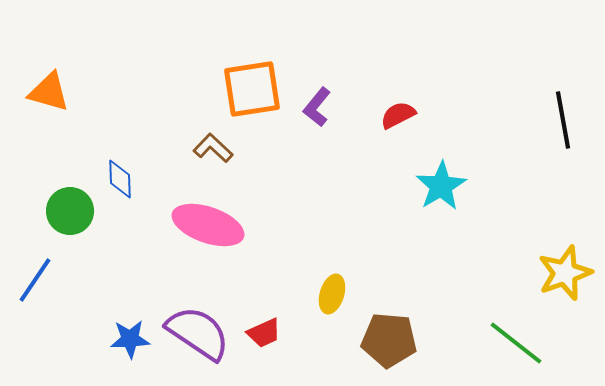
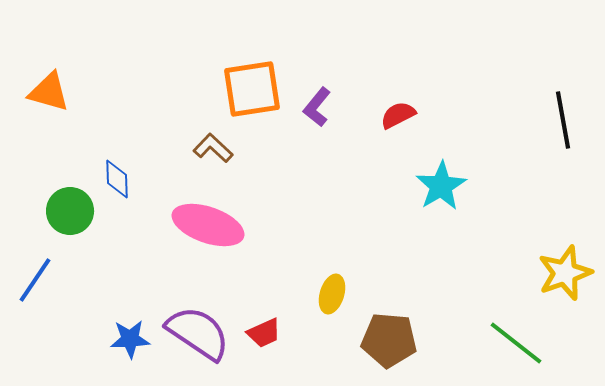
blue diamond: moved 3 px left
